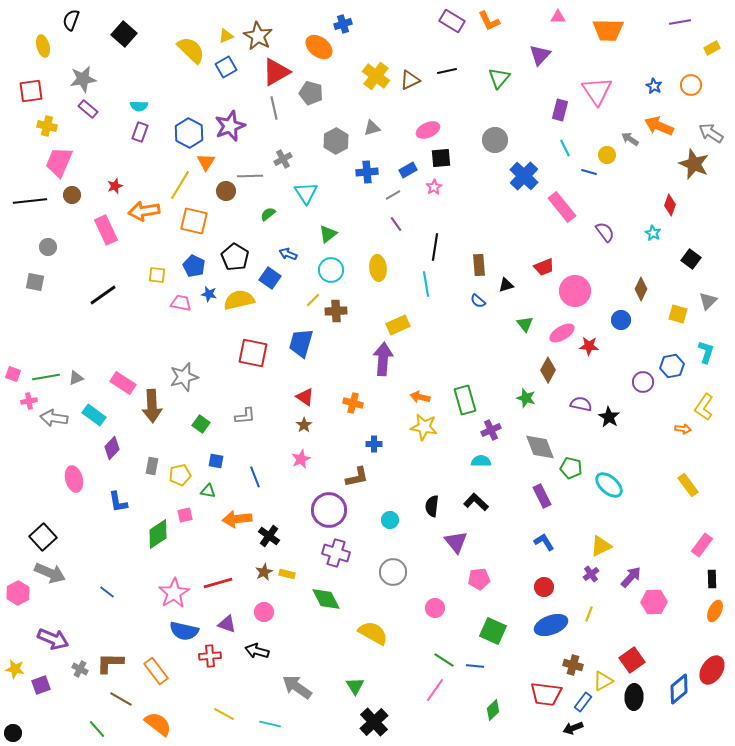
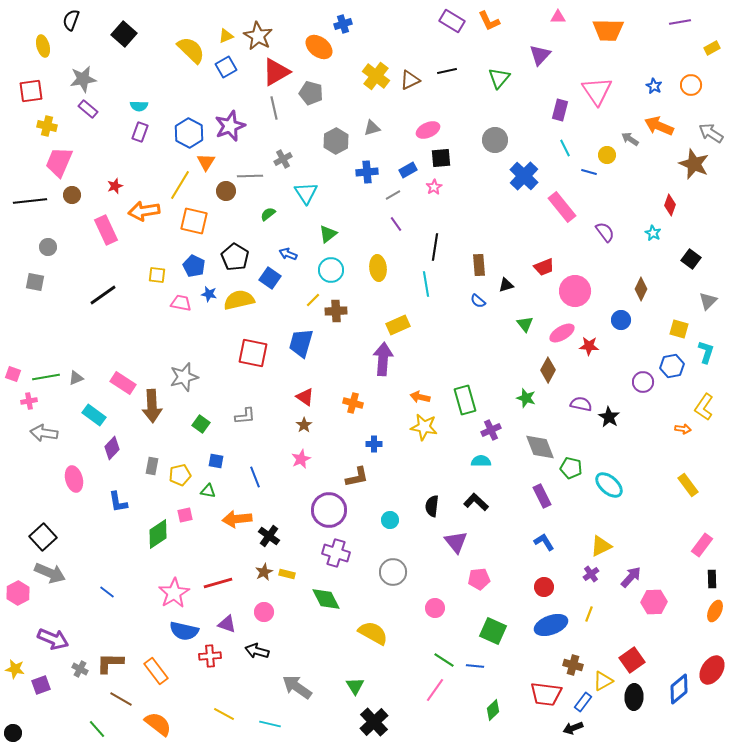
yellow square at (678, 314): moved 1 px right, 15 px down
gray arrow at (54, 418): moved 10 px left, 15 px down
